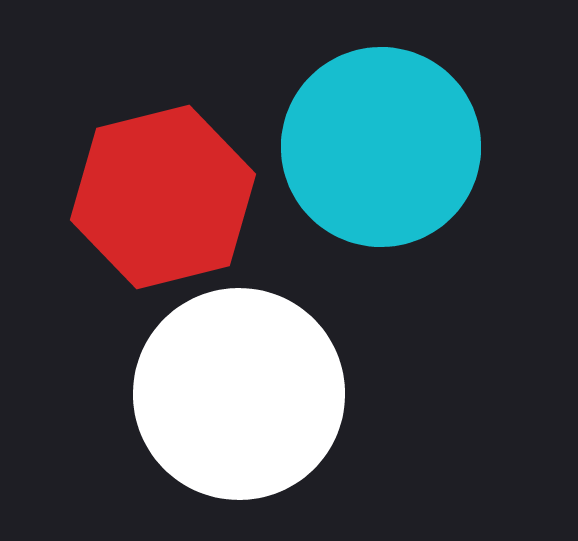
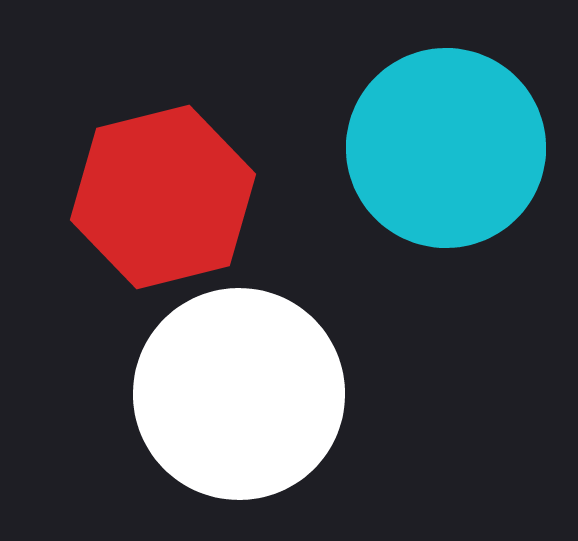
cyan circle: moved 65 px right, 1 px down
